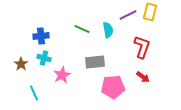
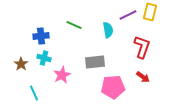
green line: moved 8 px left, 4 px up
